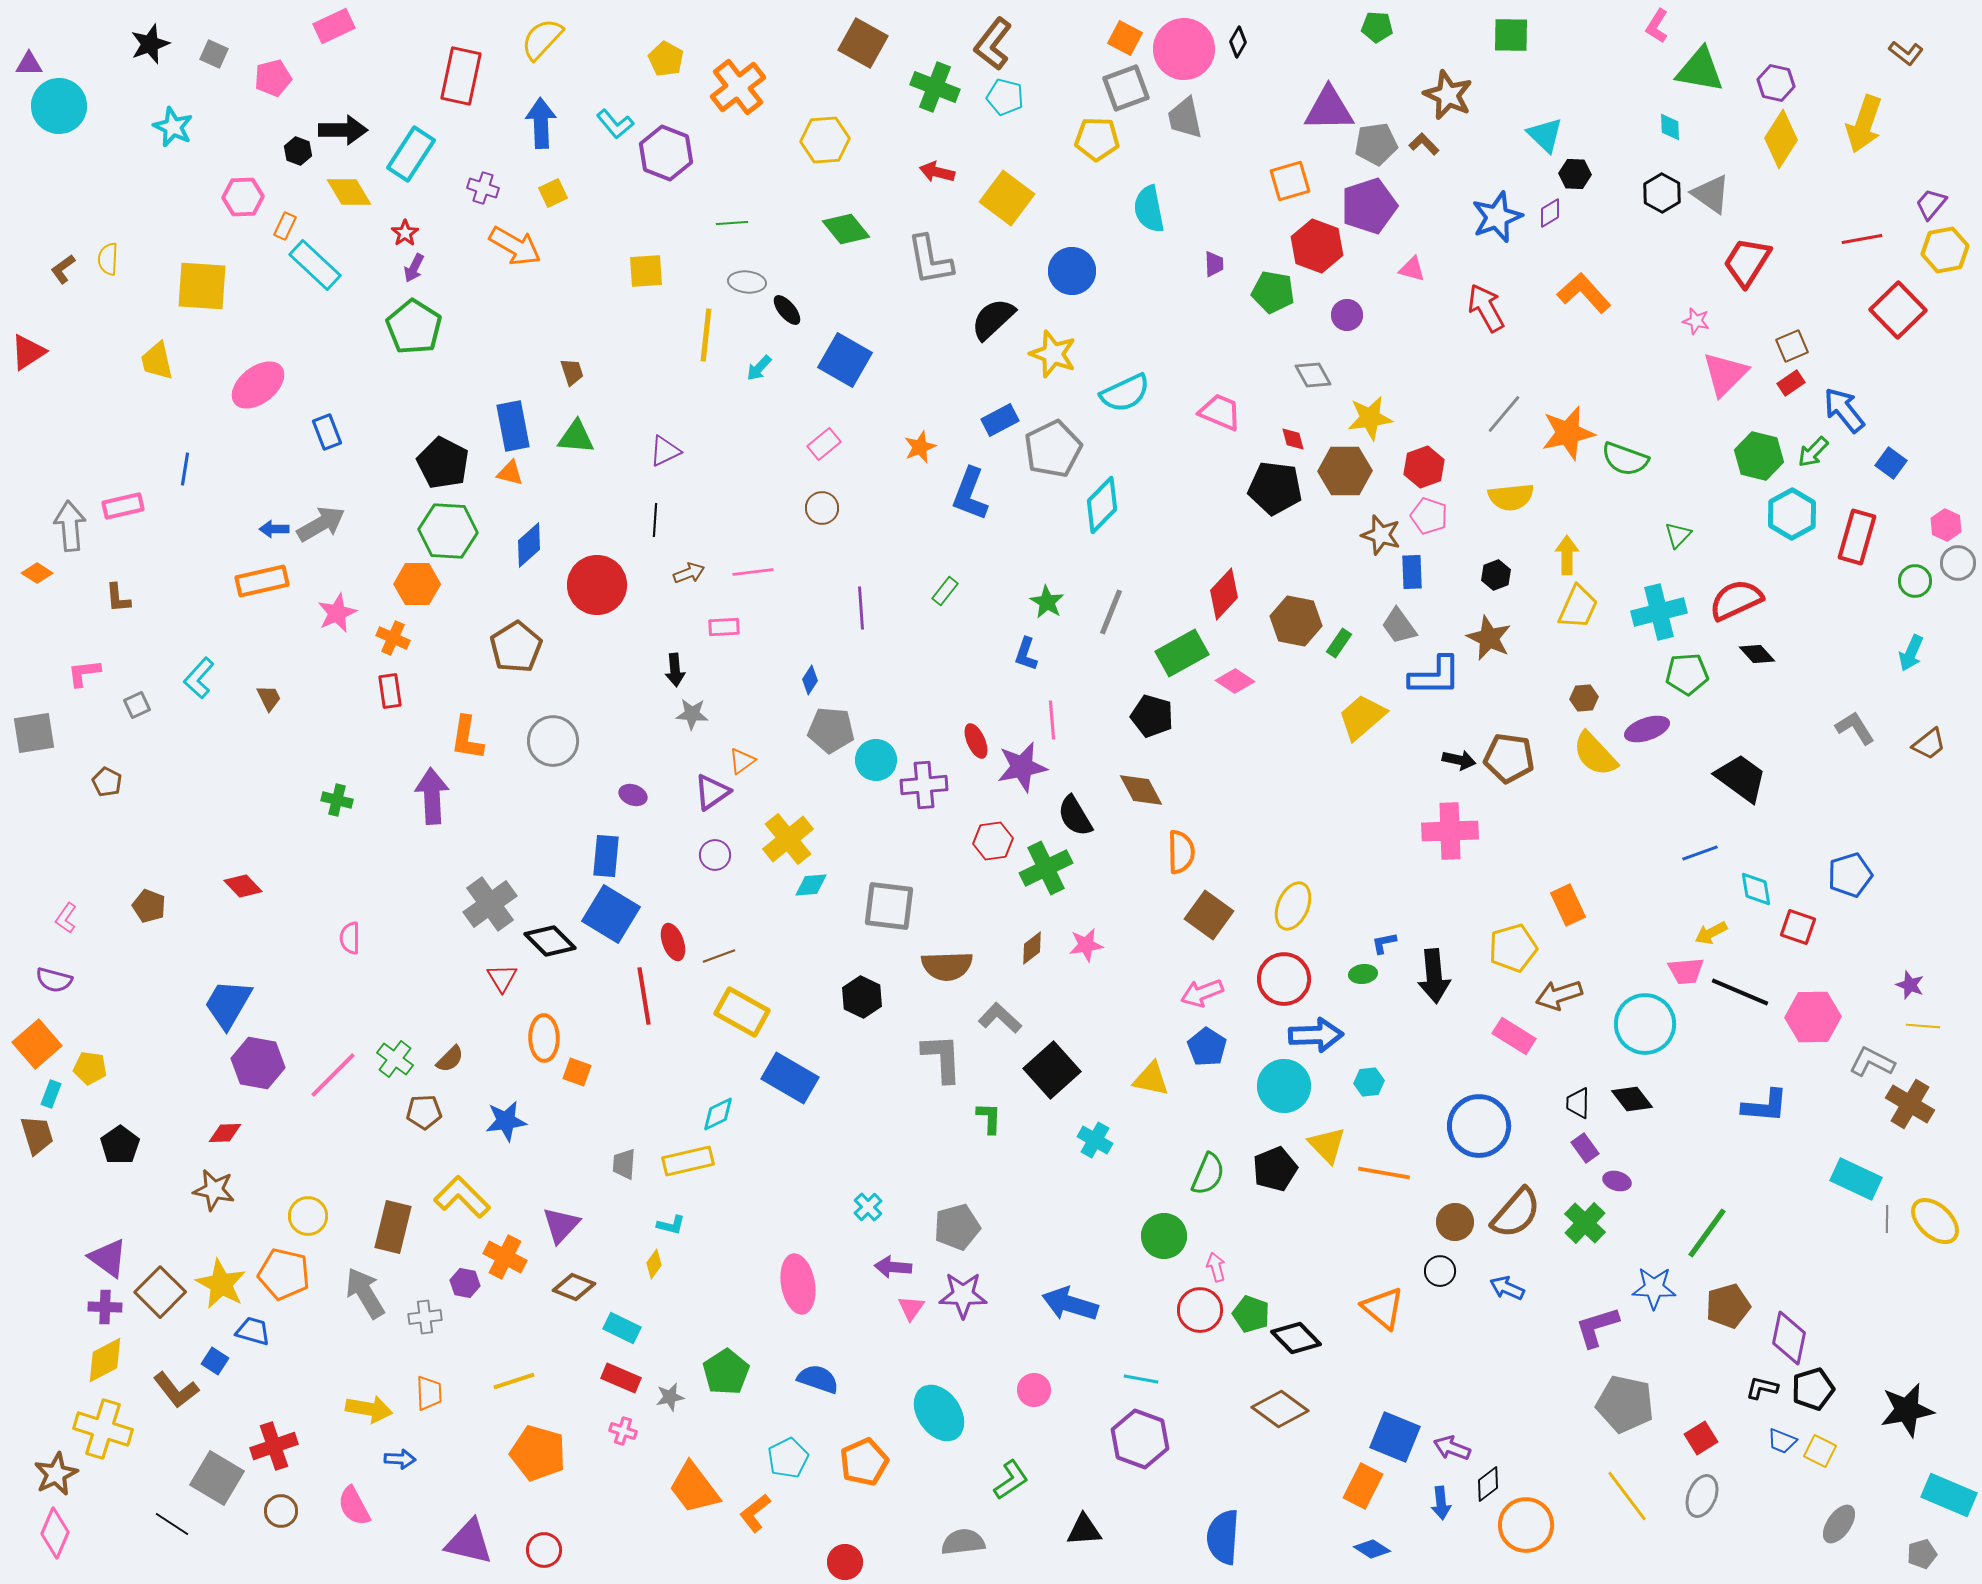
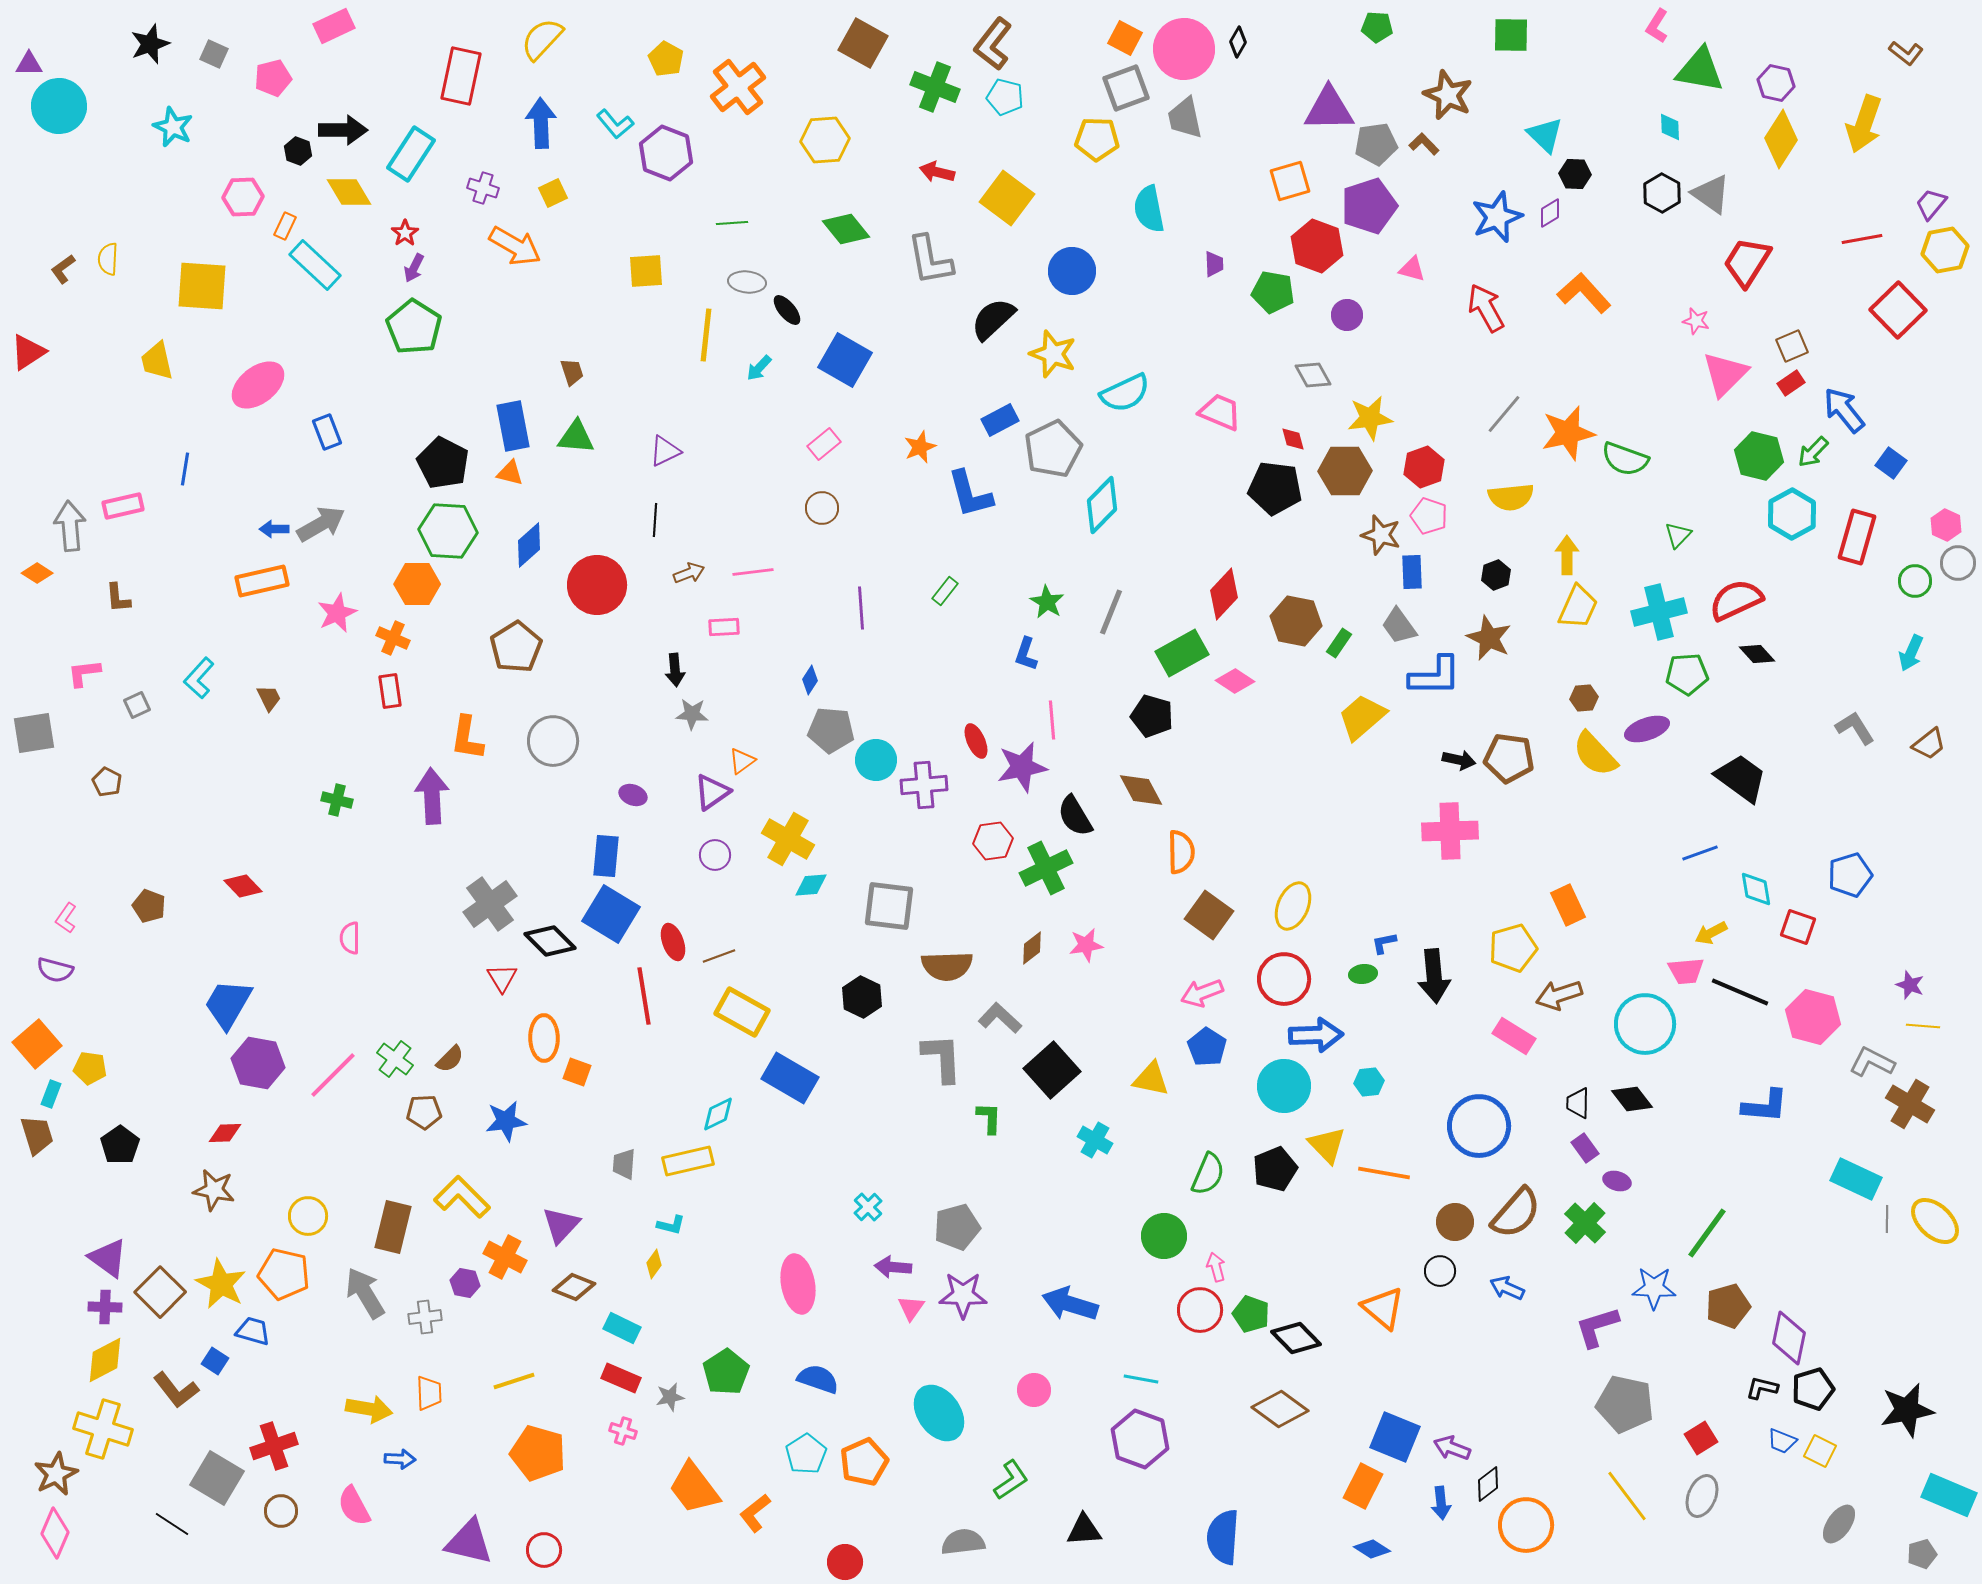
blue L-shape at (970, 494): rotated 36 degrees counterclockwise
yellow cross at (788, 839): rotated 21 degrees counterclockwise
purple semicircle at (54, 980): moved 1 px right, 10 px up
pink hexagon at (1813, 1017): rotated 16 degrees clockwise
cyan pentagon at (788, 1458): moved 18 px right, 4 px up; rotated 6 degrees counterclockwise
